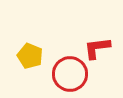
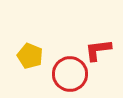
red L-shape: moved 1 px right, 2 px down
